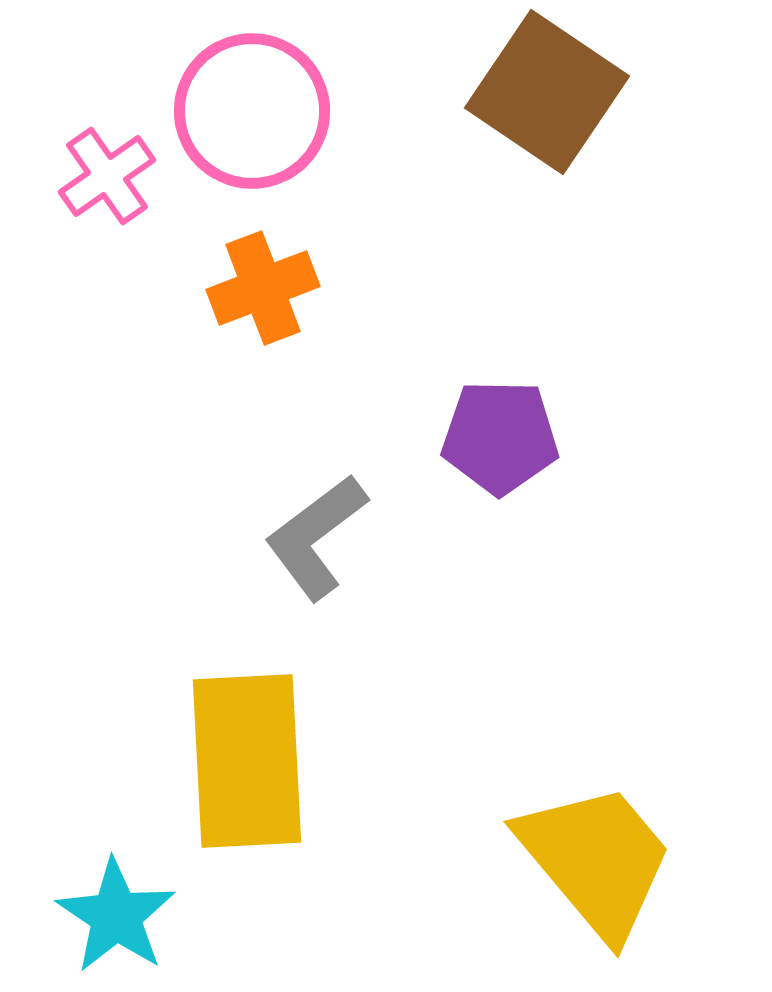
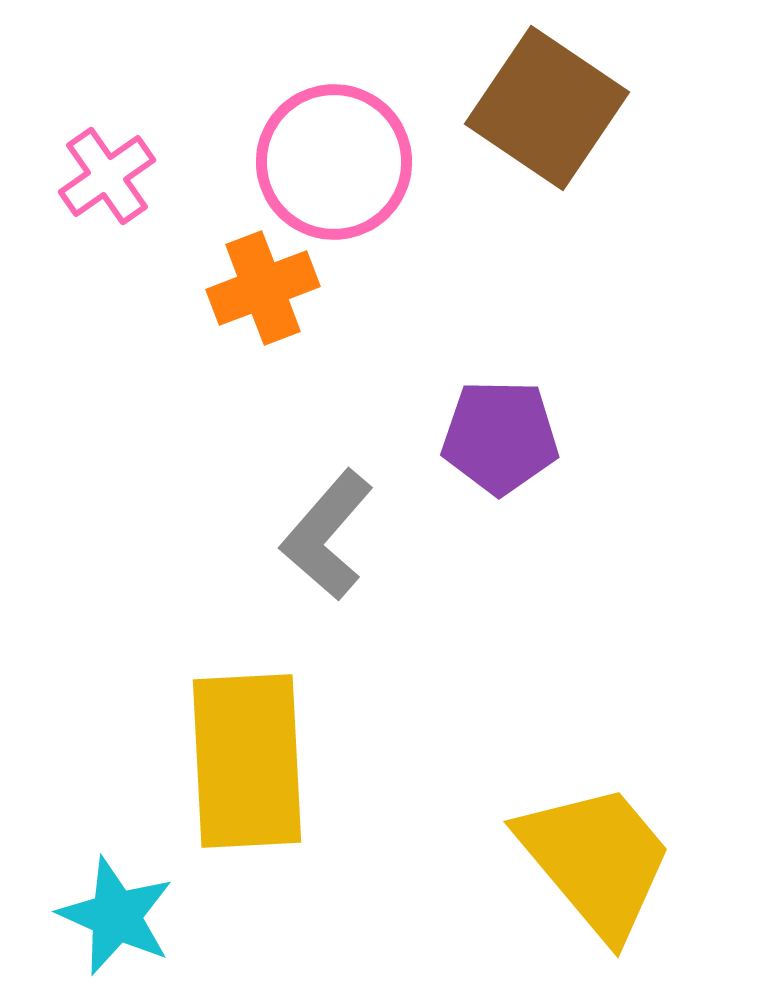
brown square: moved 16 px down
pink circle: moved 82 px right, 51 px down
gray L-shape: moved 11 px right, 2 px up; rotated 12 degrees counterclockwise
cyan star: rotated 10 degrees counterclockwise
